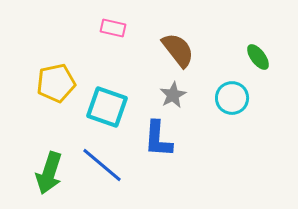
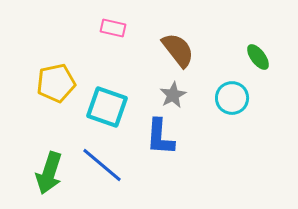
blue L-shape: moved 2 px right, 2 px up
